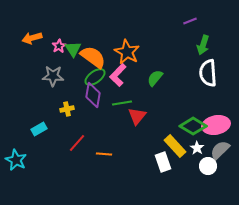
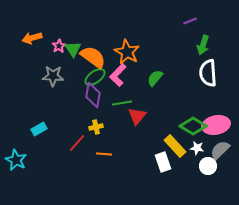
yellow cross: moved 29 px right, 18 px down
white star: rotated 24 degrees counterclockwise
